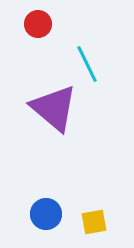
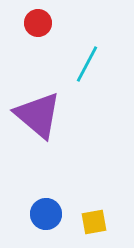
red circle: moved 1 px up
cyan line: rotated 54 degrees clockwise
purple triangle: moved 16 px left, 7 px down
